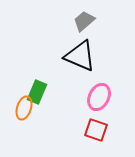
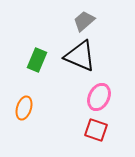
green rectangle: moved 32 px up
